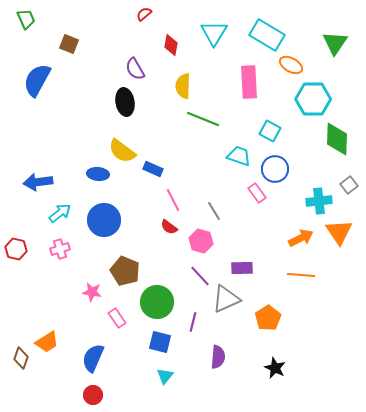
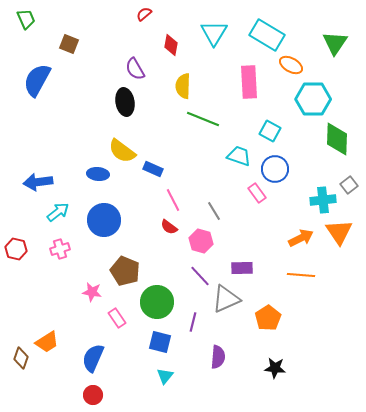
cyan cross at (319, 201): moved 4 px right, 1 px up
cyan arrow at (60, 213): moved 2 px left, 1 px up
black star at (275, 368): rotated 20 degrees counterclockwise
